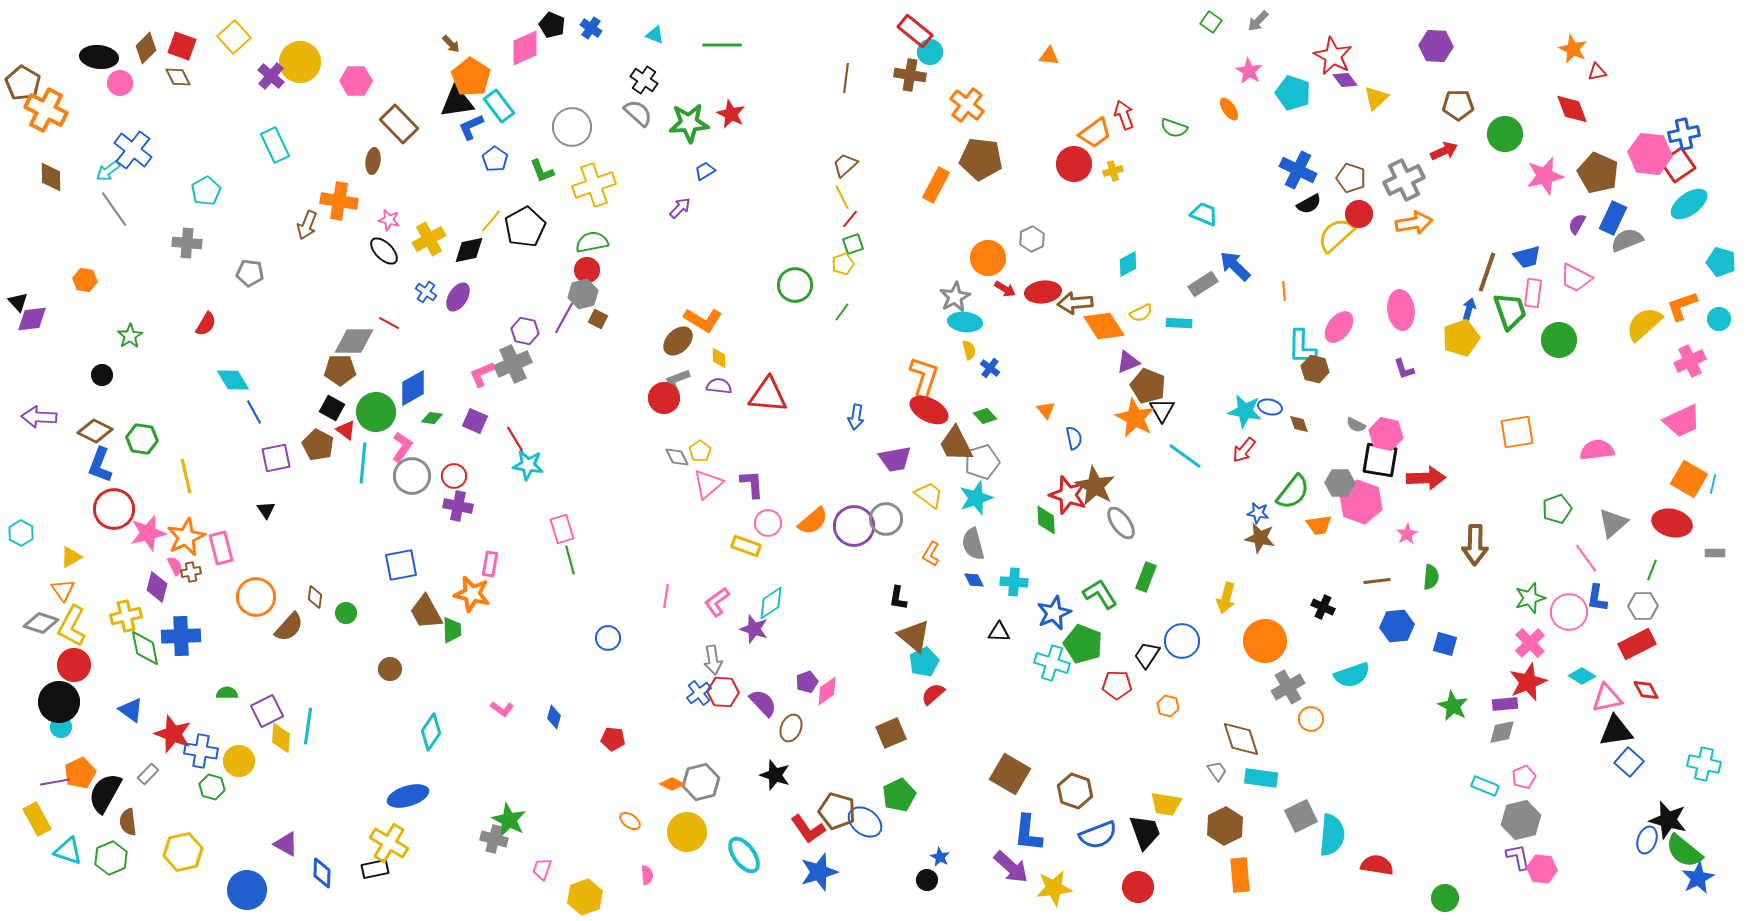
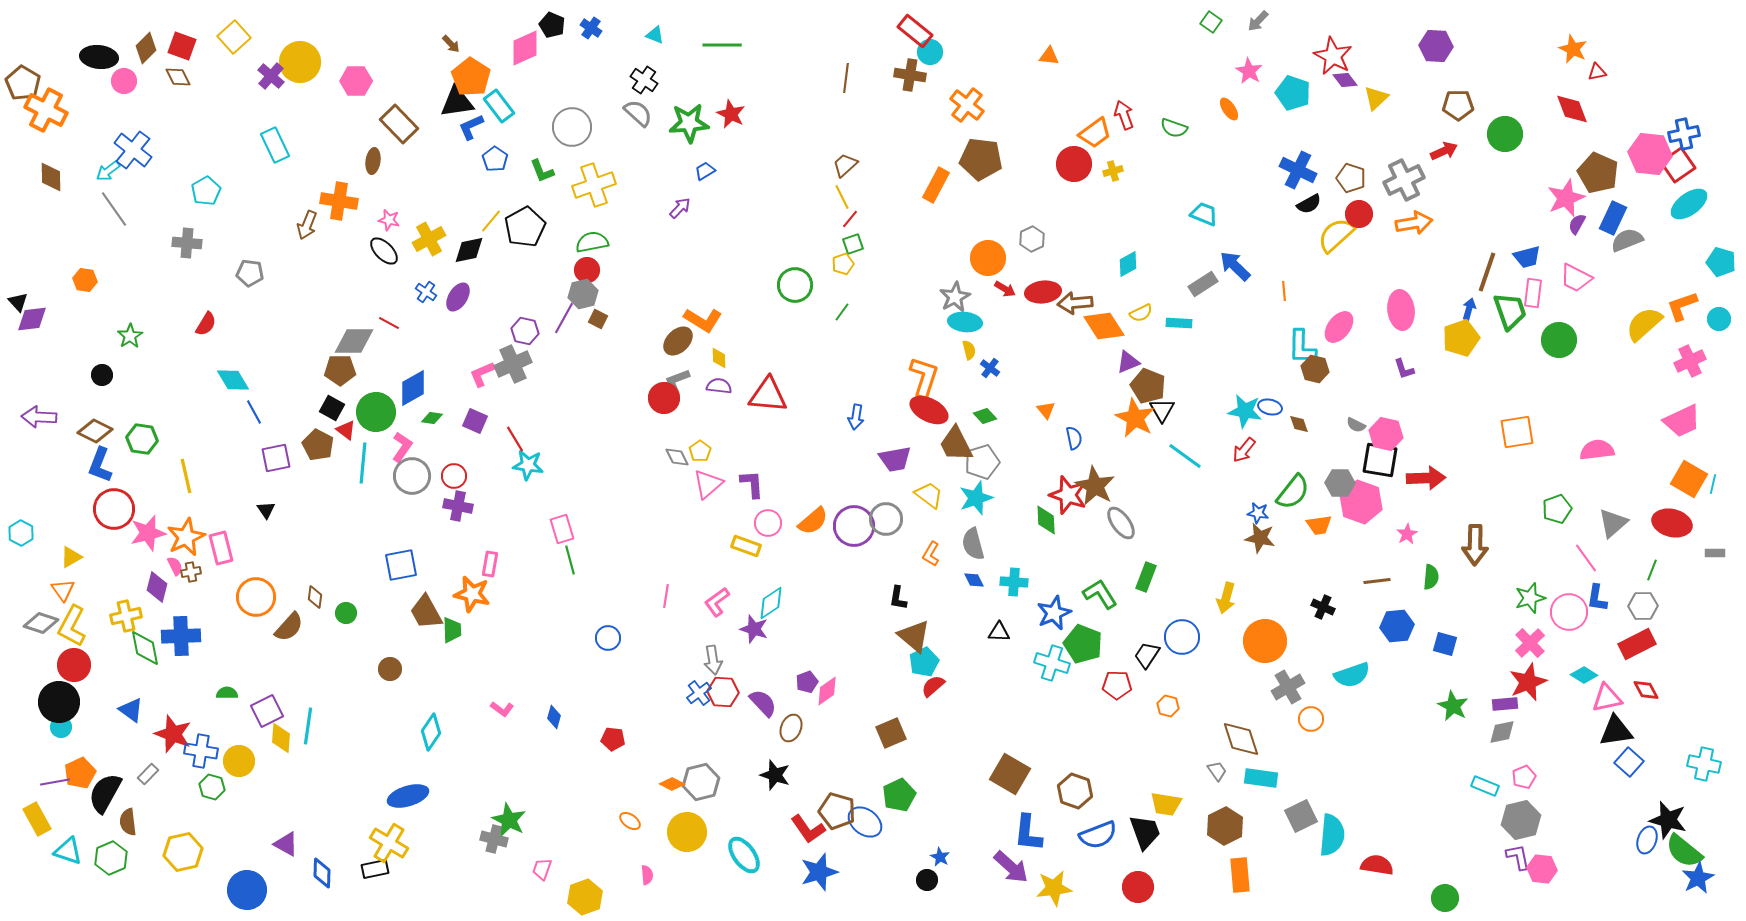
pink circle at (120, 83): moved 4 px right, 2 px up
pink star at (1545, 176): moved 21 px right, 22 px down; rotated 9 degrees counterclockwise
blue circle at (1182, 641): moved 4 px up
cyan diamond at (1582, 676): moved 2 px right, 1 px up
red semicircle at (933, 694): moved 8 px up
